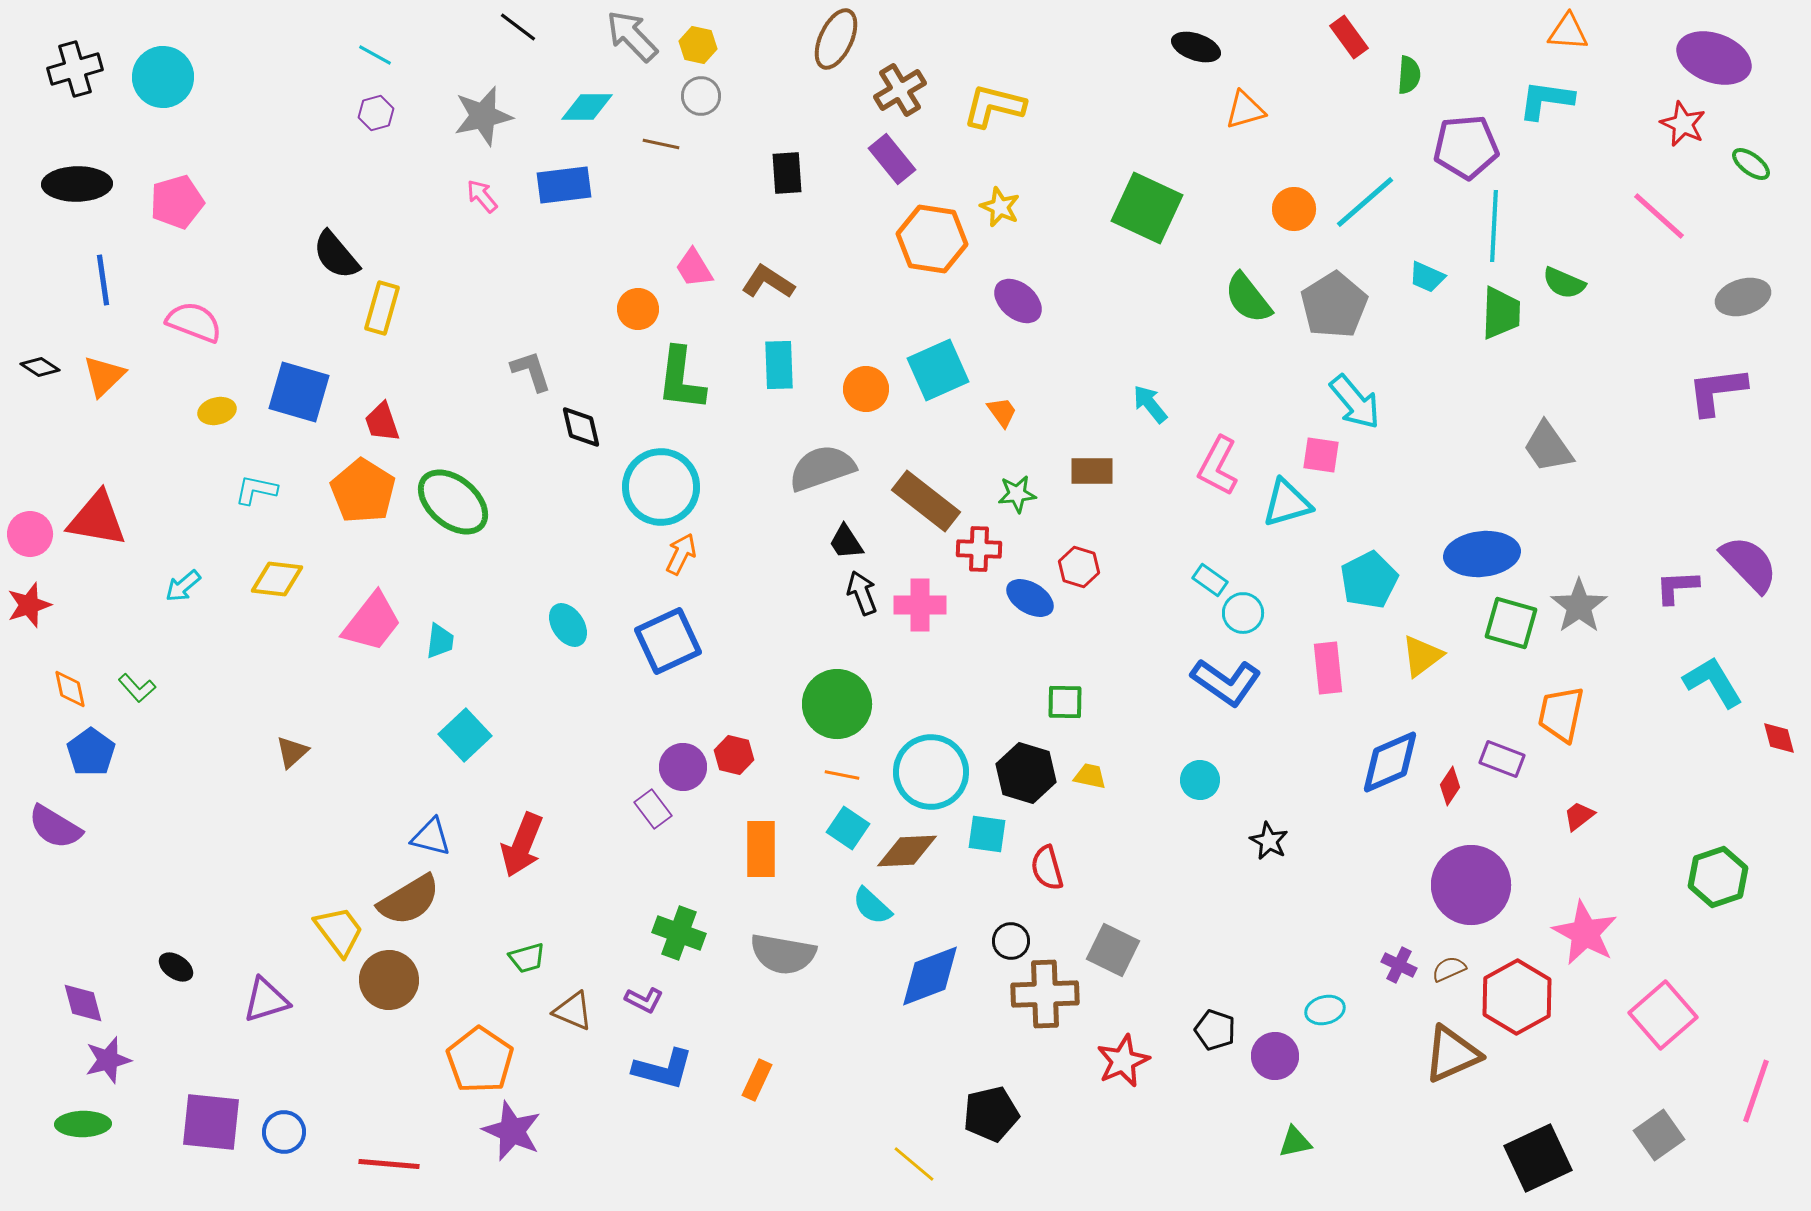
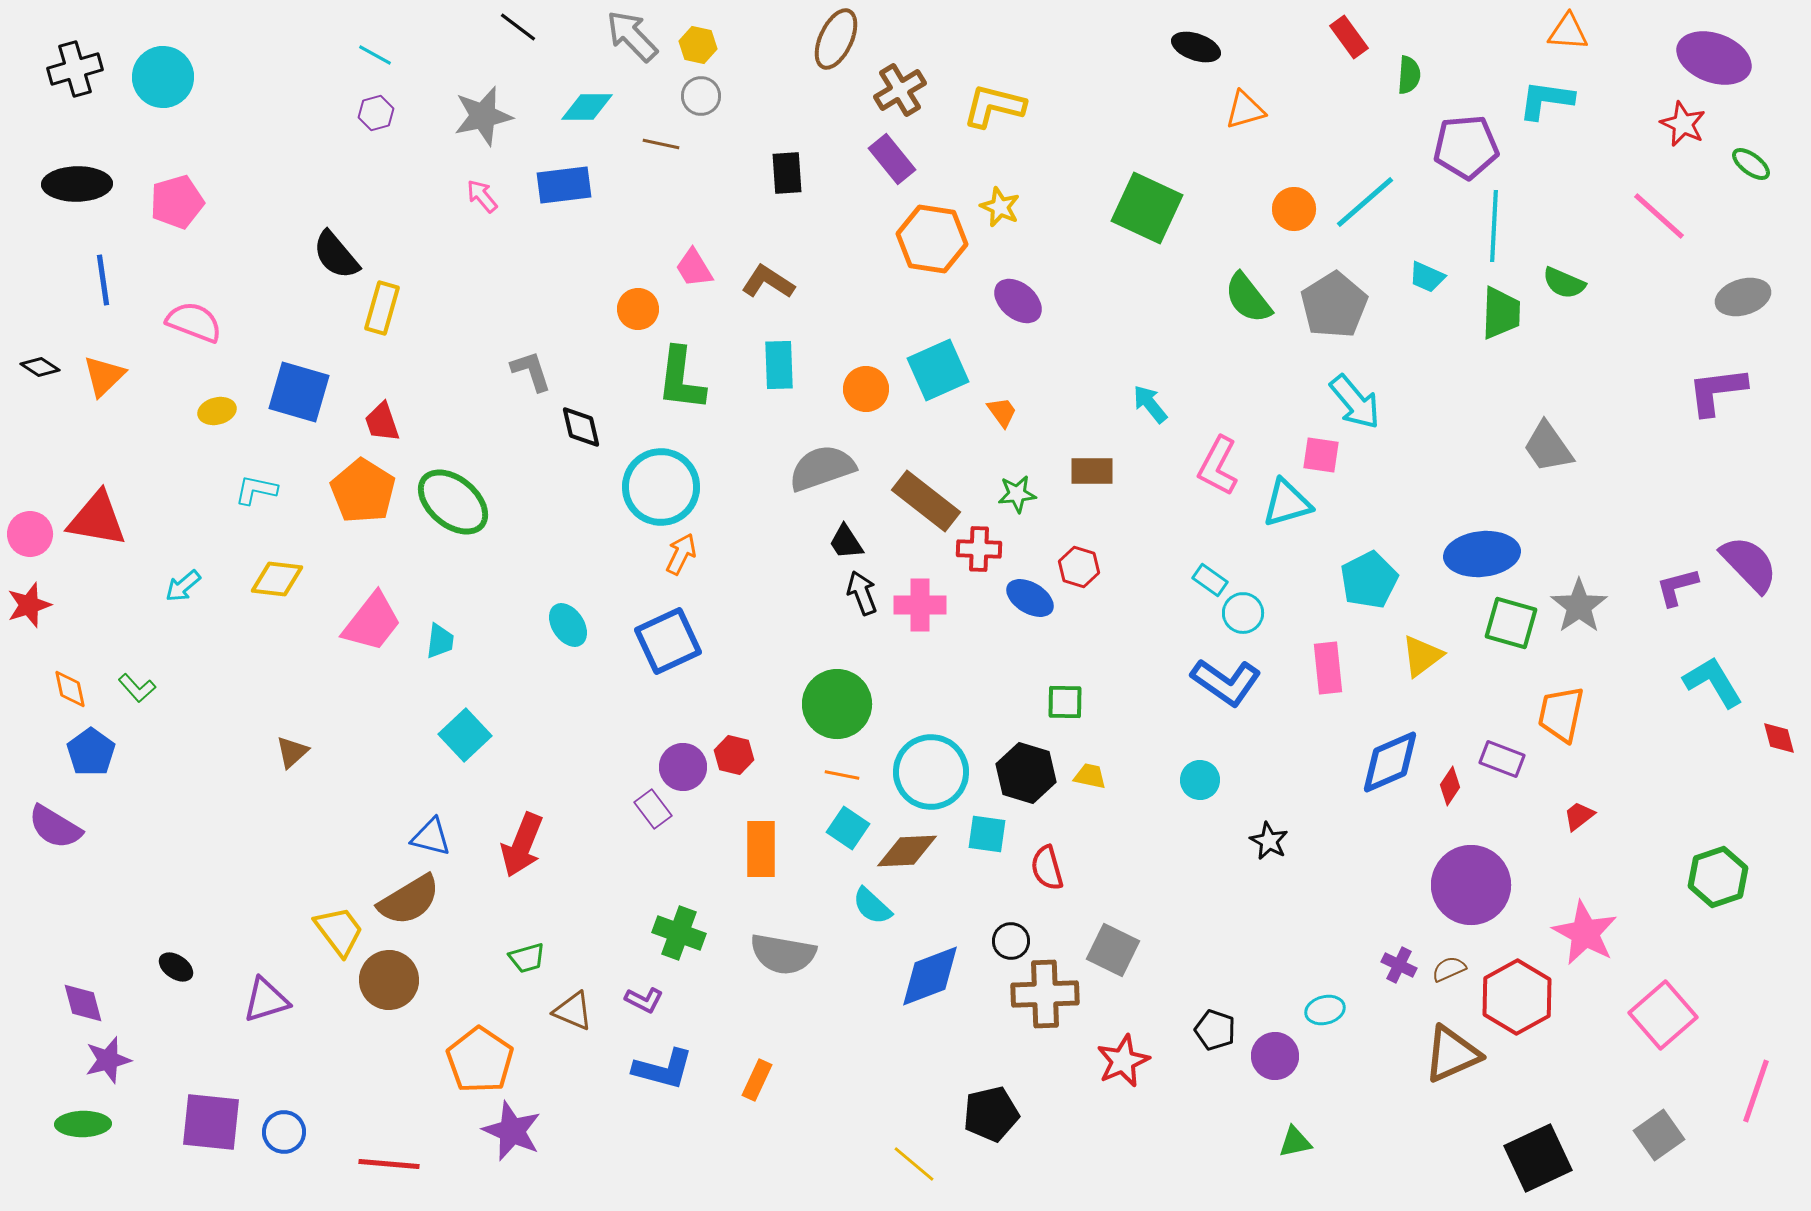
purple L-shape at (1677, 587): rotated 12 degrees counterclockwise
